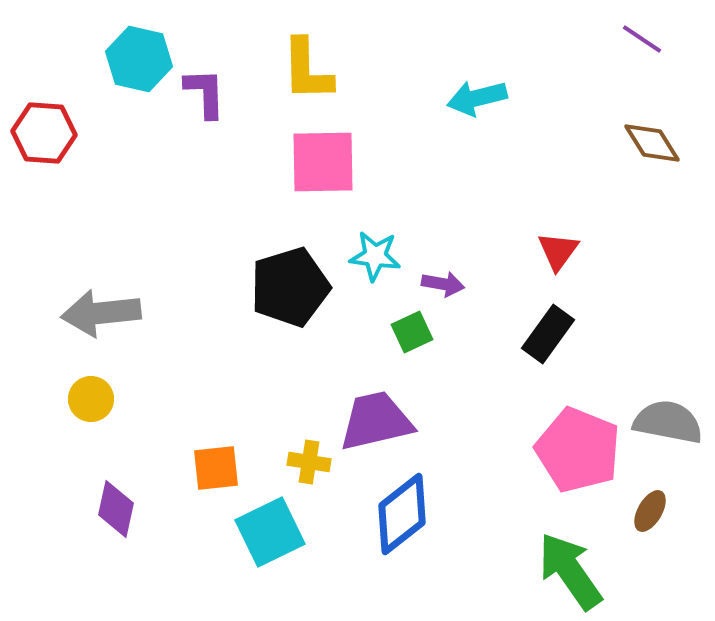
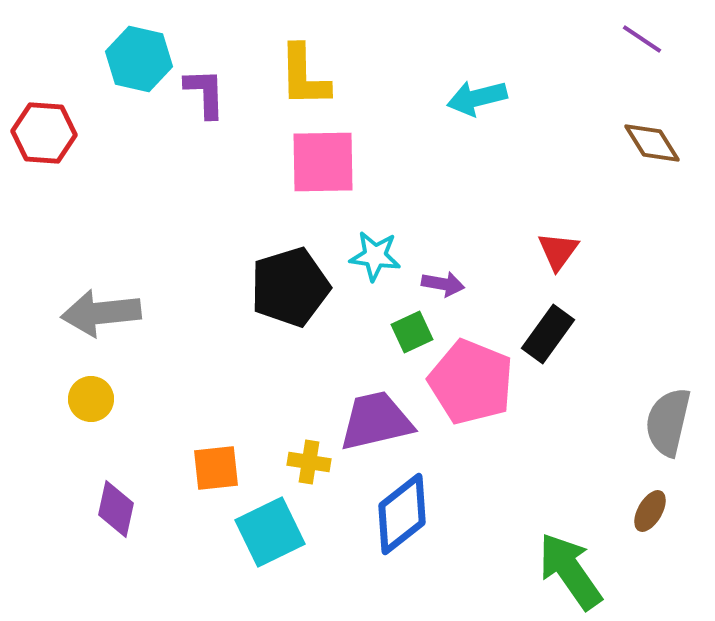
yellow L-shape: moved 3 px left, 6 px down
gray semicircle: rotated 88 degrees counterclockwise
pink pentagon: moved 107 px left, 68 px up
